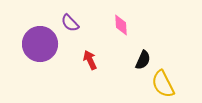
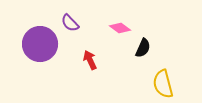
pink diamond: moved 1 px left, 3 px down; rotated 50 degrees counterclockwise
black semicircle: moved 12 px up
yellow semicircle: rotated 12 degrees clockwise
